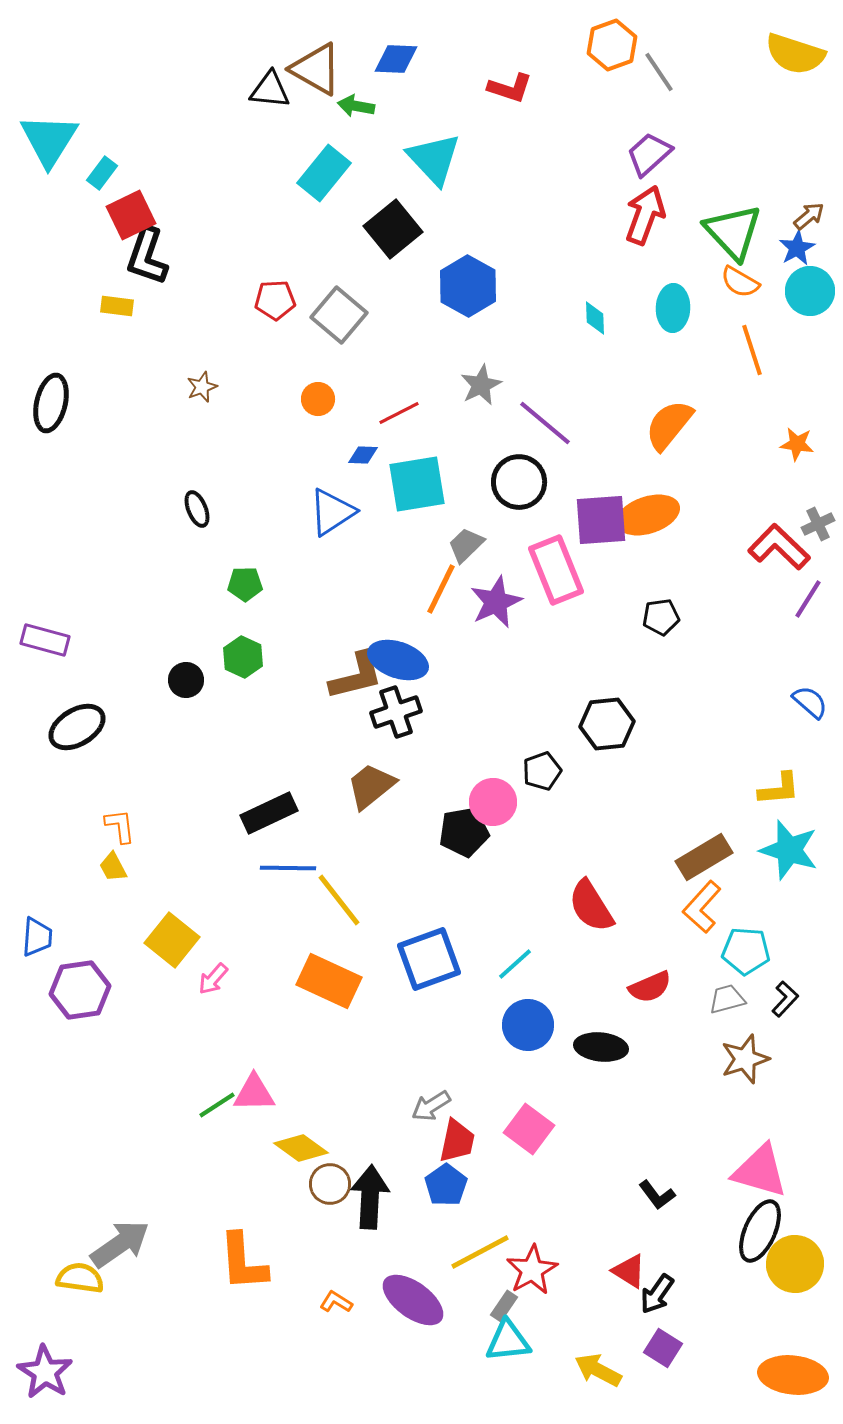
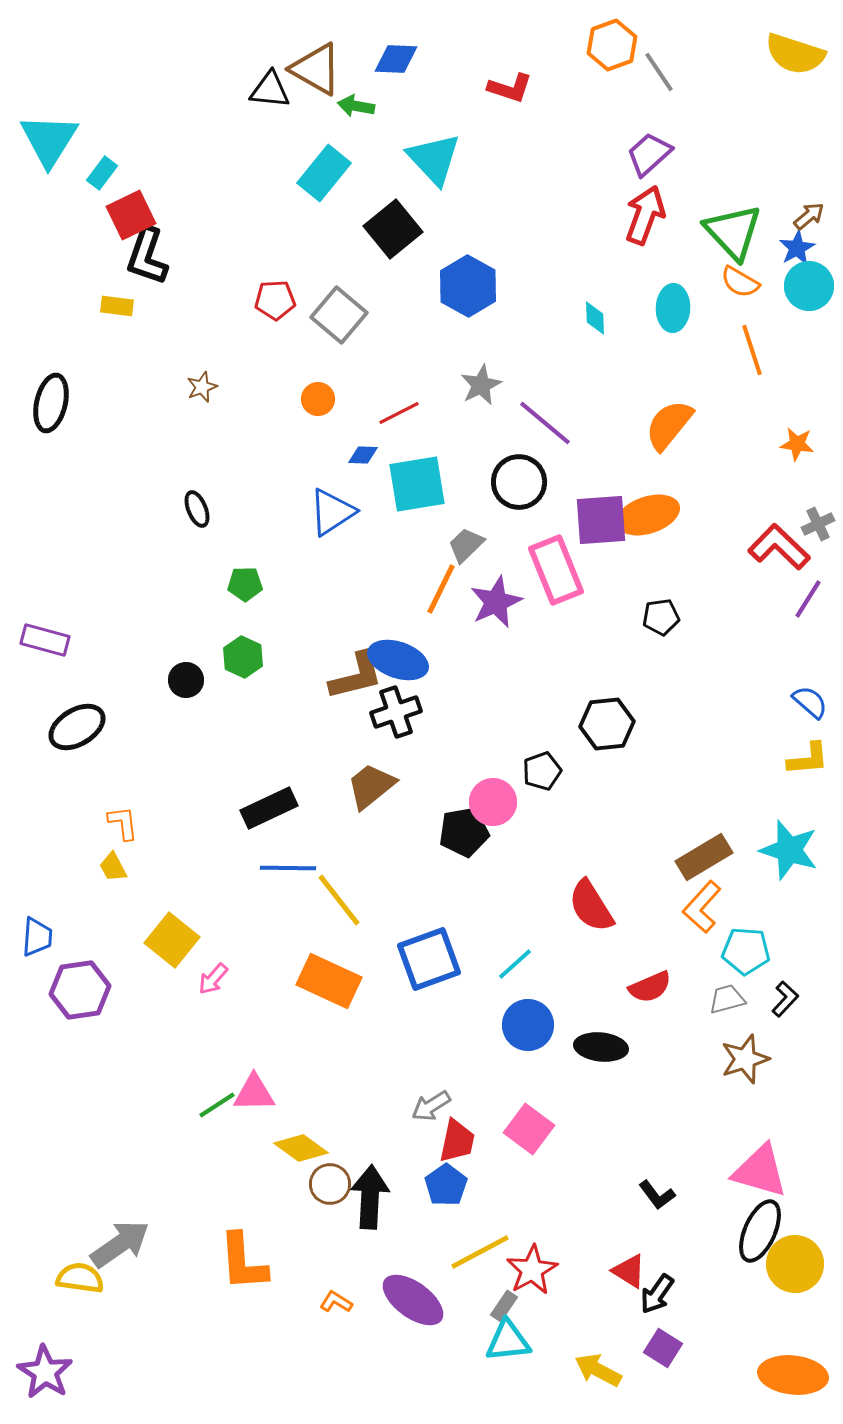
cyan circle at (810, 291): moved 1 px left, 5 px up
yellow L-shape at (779, 789): moved 29 px right, 30 px up
black rectangle at (269, 813): moved 5 px up
orange L-shape at (120, 826): moved 3 px right, 3 px up
